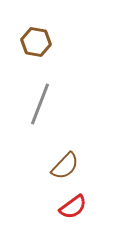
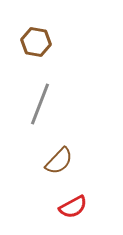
brown semicircle: moved 6 px left, 5 px up
red semicircle: rotated 8 degrees clockwise
